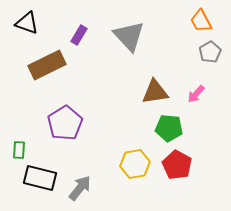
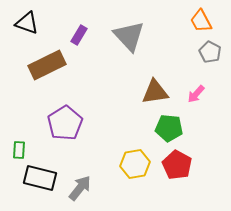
gray pentagon: rotated 15 degrees counterclockwise
